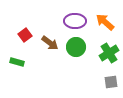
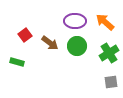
green circle: moved 1 px right, 1 px up
